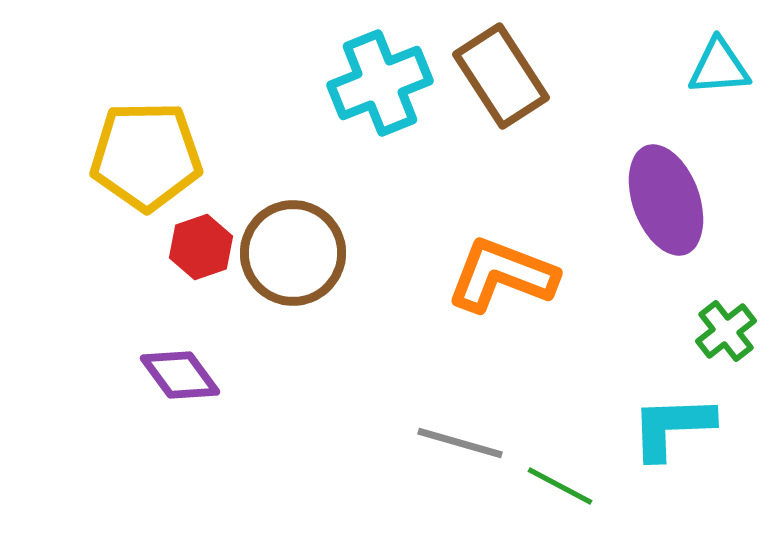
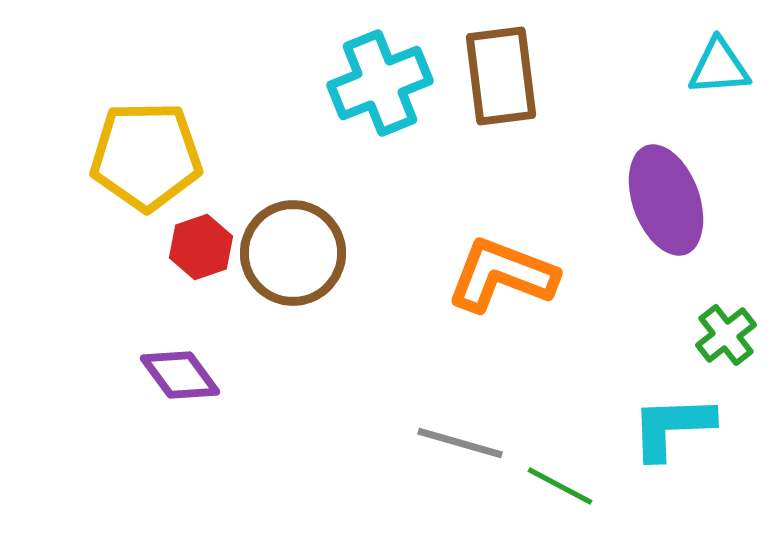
brown rectangle: rotated 26 degrees clockwise
green cross: moved 4 px down
